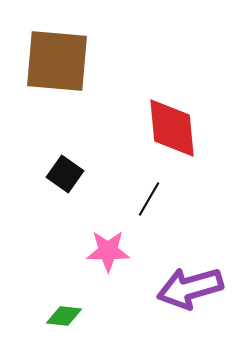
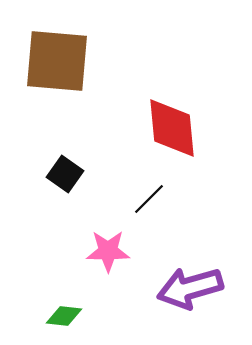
black line: rotated 15 degrees clockwise
